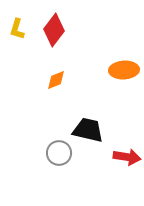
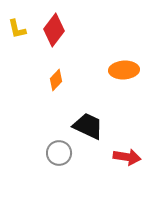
yellow L-shape: rotated 30 degrees counterclockwise
orange diamond: rotated 25 degrees counterclockwise
black trapezoid: moved 4 px up; rotated 12 degrees clockwise
